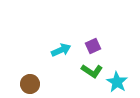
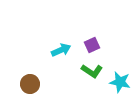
purple square: moved 1 px left, 1 px up
cyan star: moved 3 px right; rotated 20 degrees counterclockwise
